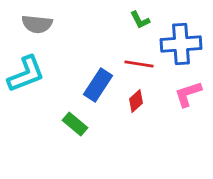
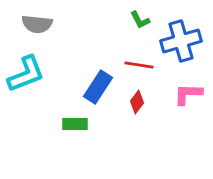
blue cross: moved 3 px up; rotated 12 degrees counterclockwise
red line: moved 1 px down
blue rectangle: moved 2 px down
pink L-shape: rotated 20 degrees clockwise
red diamond: moved 1 px right, 1 px down; rotated 10 degrees counterclockwise
green rectangle: rotated 40 degrees counterclockwise
